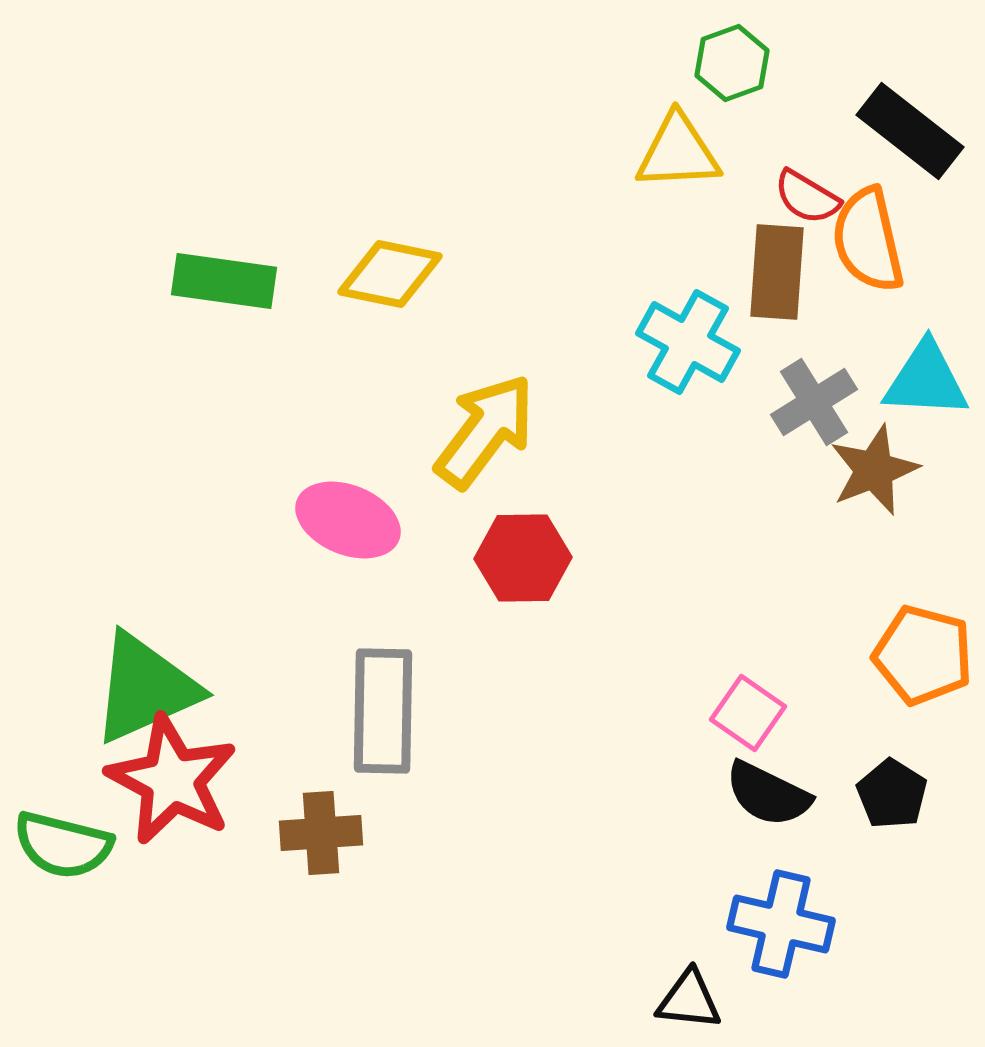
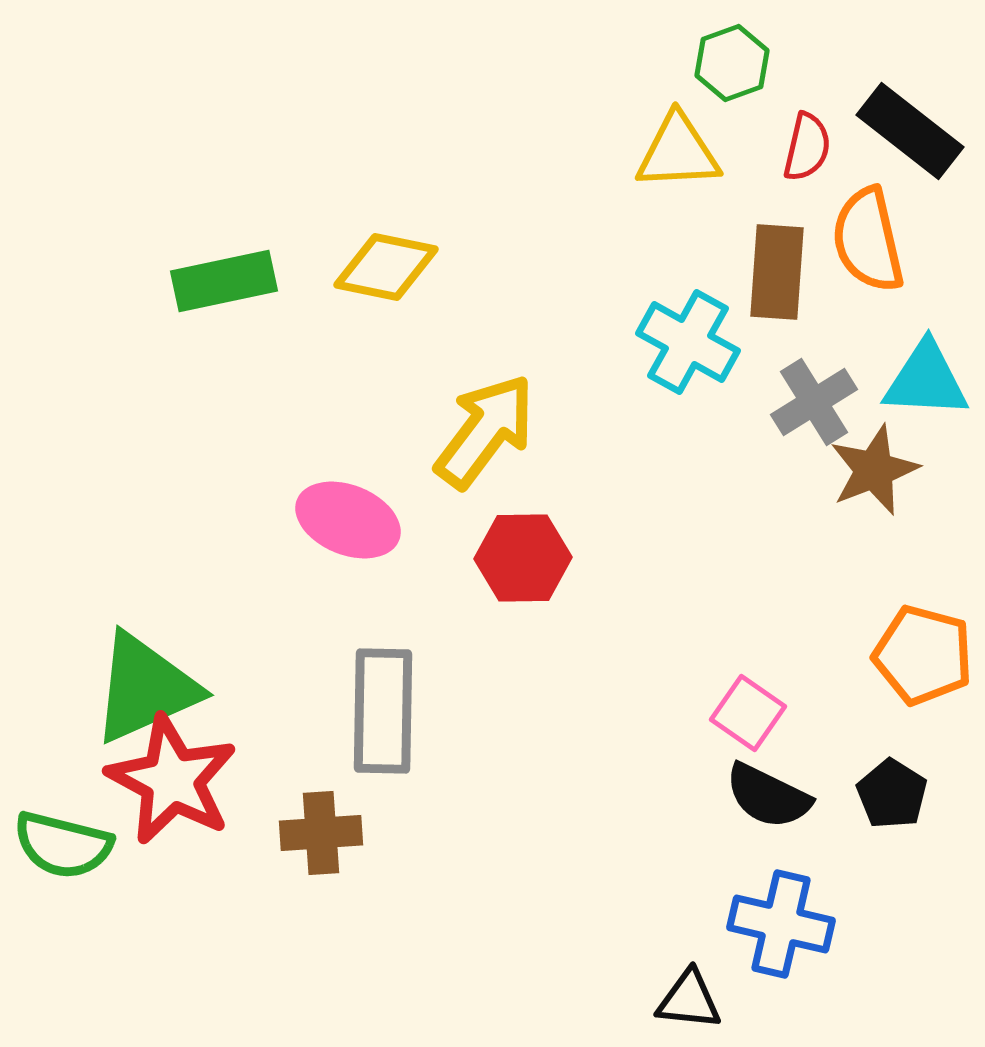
red semicircle: moved 50 px up; rotated 108 degrees counterclockwise
yellow diamond: moved 4 px left, 7 px up
green rectangle: rotated 20 degrees counterclockwise
black semicircle: moved 2 px down
